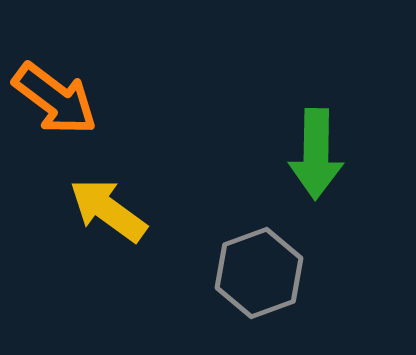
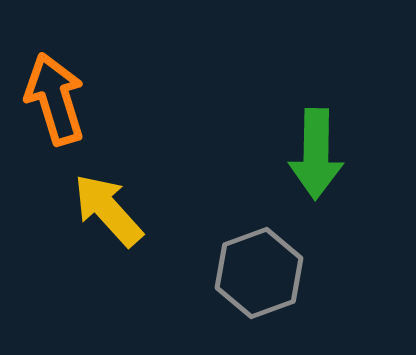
orange arrow: rotated 144 degrees counterclockwise
yellow arrow: rotated 12 degrees clockwise
